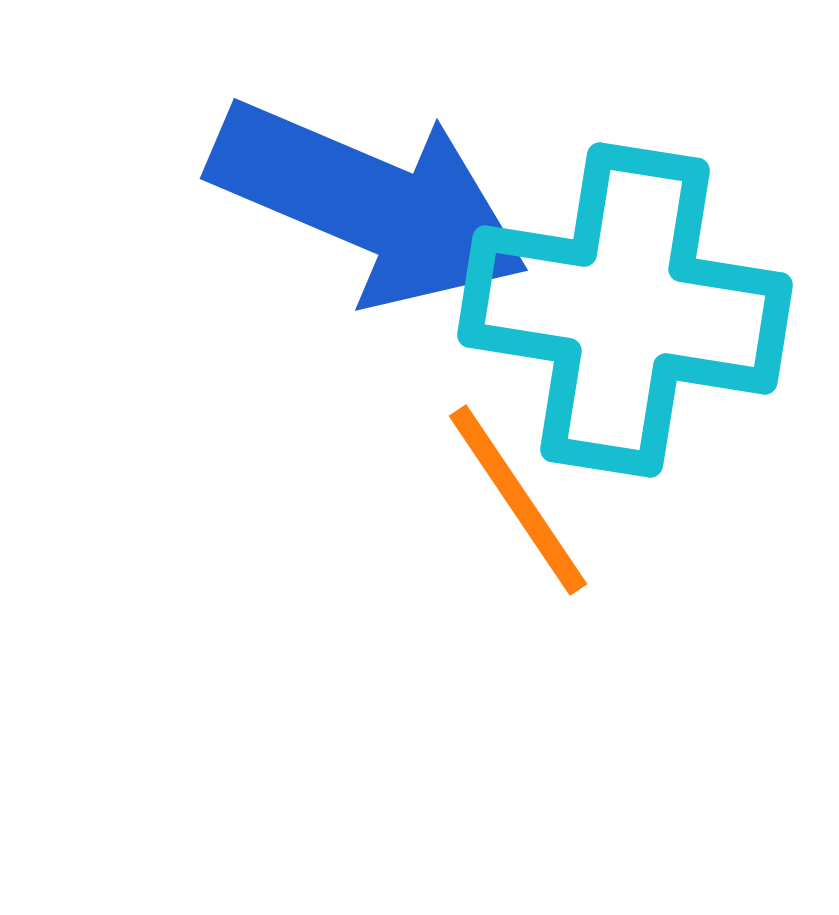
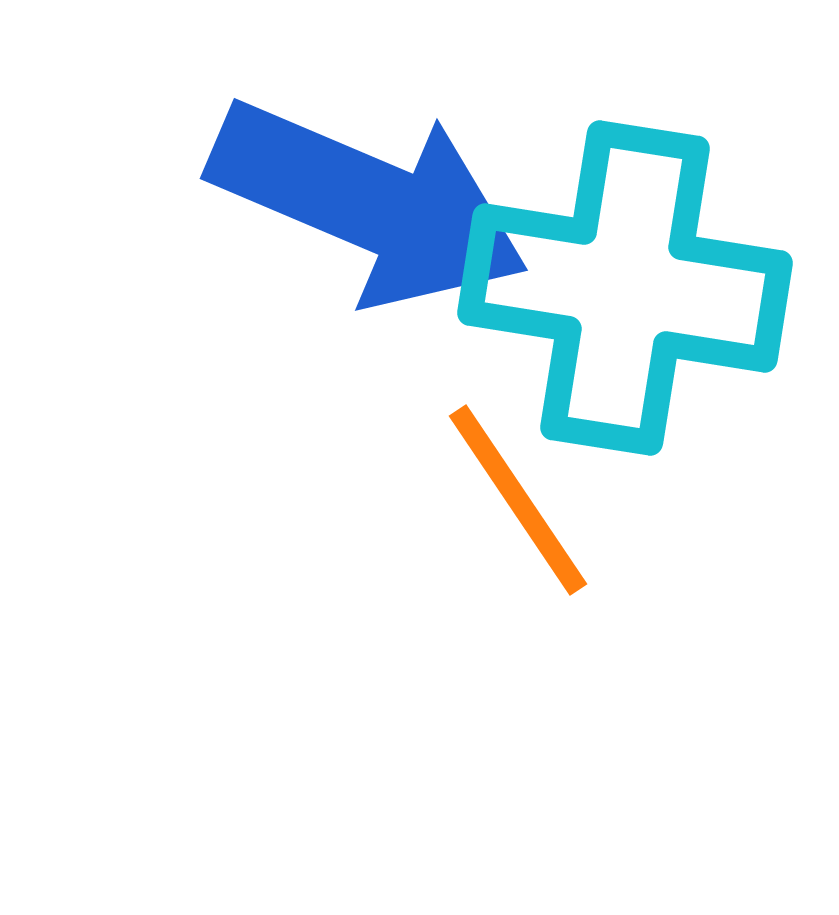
cyan cross: moved 22 px up
